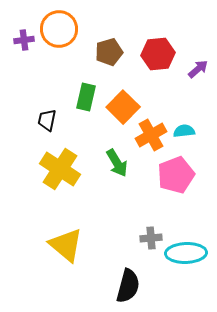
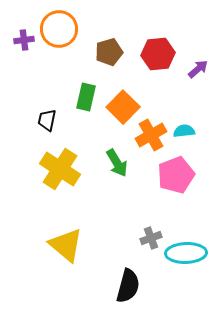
gray cross: rotated 15 degrees counterclockwise
